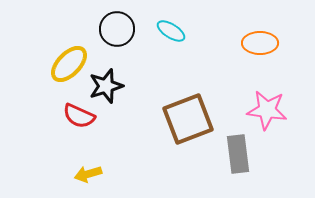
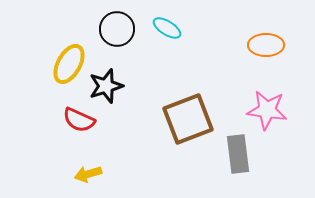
cyan ellipse: moved 4 px left, 3 px up
orange ellipse: moved 6 px right, 2 px down
yellow ellipse: rotated 15 degrees counterclockwise
red semicircle: moved 4 px down
